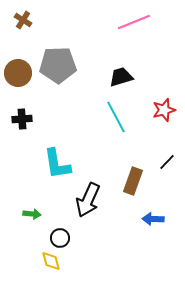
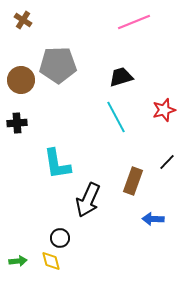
brown circle: moved 3 px right, 7 px down
black cross: moved 5 px left, 4 px down
green arrow: moved 14 px left, 47 px down; rotated 12 degrees counterclockwise
